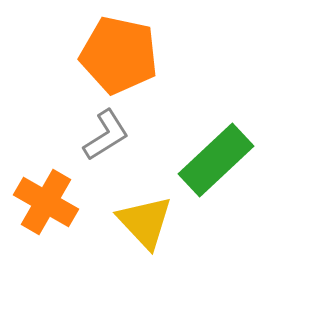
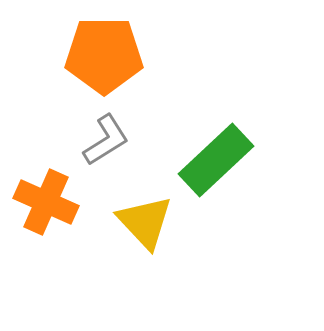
orange pentagon: moved 15 px left; rotated 12 degrees counterclockwise
gray L-shape: moved 5 px down
orange cross: rotated 6 degrees counterclockwise
